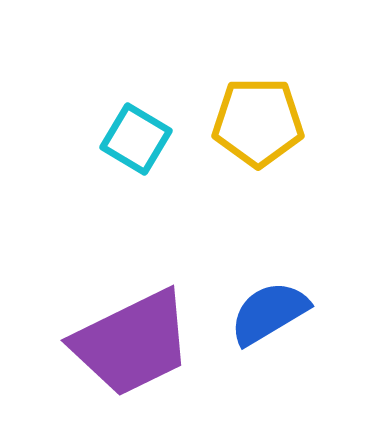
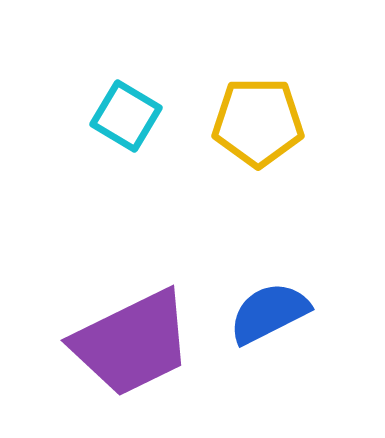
cyan square: moved 10 px left, 23 px up
blue semicircle: rotated 4 degrees clockwise
